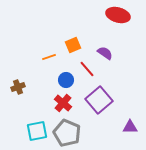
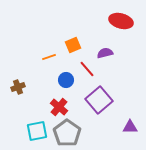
red ellipse: moved 3 px right, 6 px down
purple semicircle: rotated 49 degrees counterclockwise
red cross: moved 4 px left, 4 px down
gray pentagon: rotated 12 degrees clockwise
